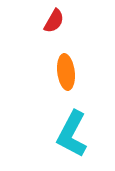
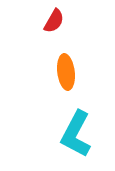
cyan L-shape: moved 4 px right
